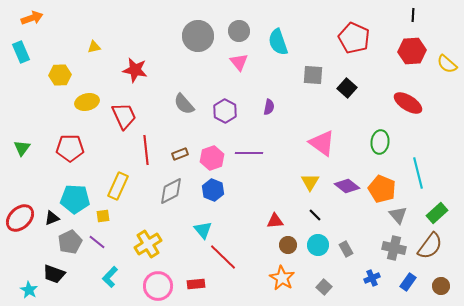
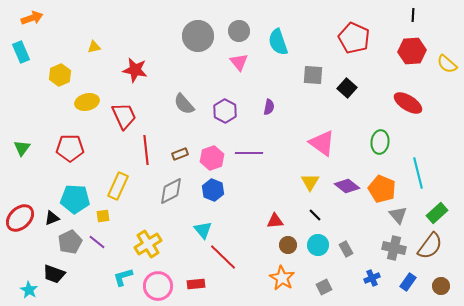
yellow hexagon at (60, 75): rotated 20 degrees counterclockwise
cyan L-shape at (110, 277): moved 13 px right; rotated 30 degrees clockwise
gray square at (324, 287): rotated 21 degrees clockwise
